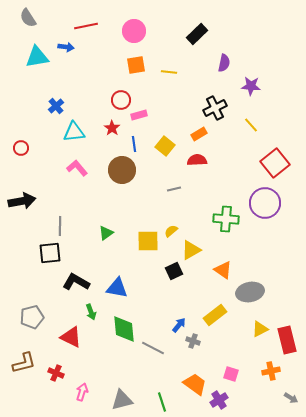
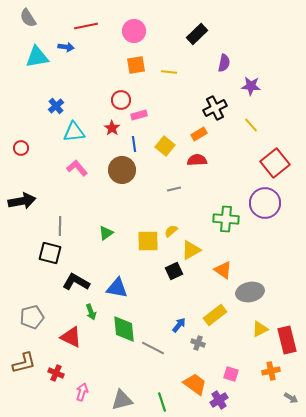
black square at (50, 253): rotated 20 degrees clockwise
gray cross at (193, 341): moved 5 px right, 2 px down
